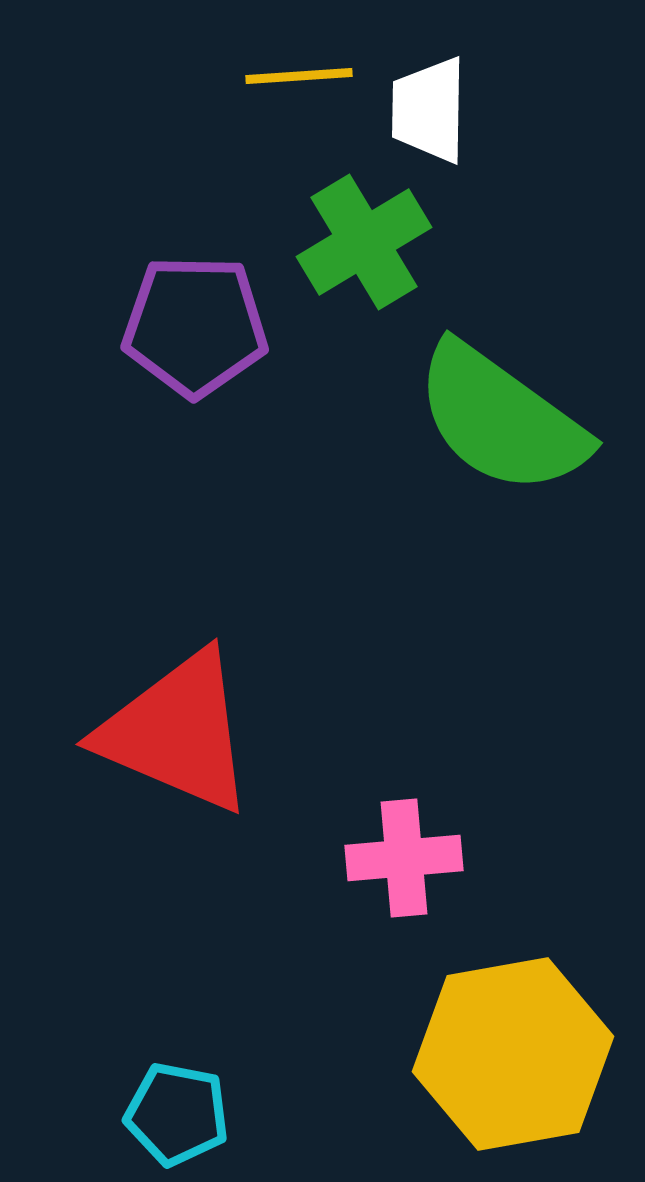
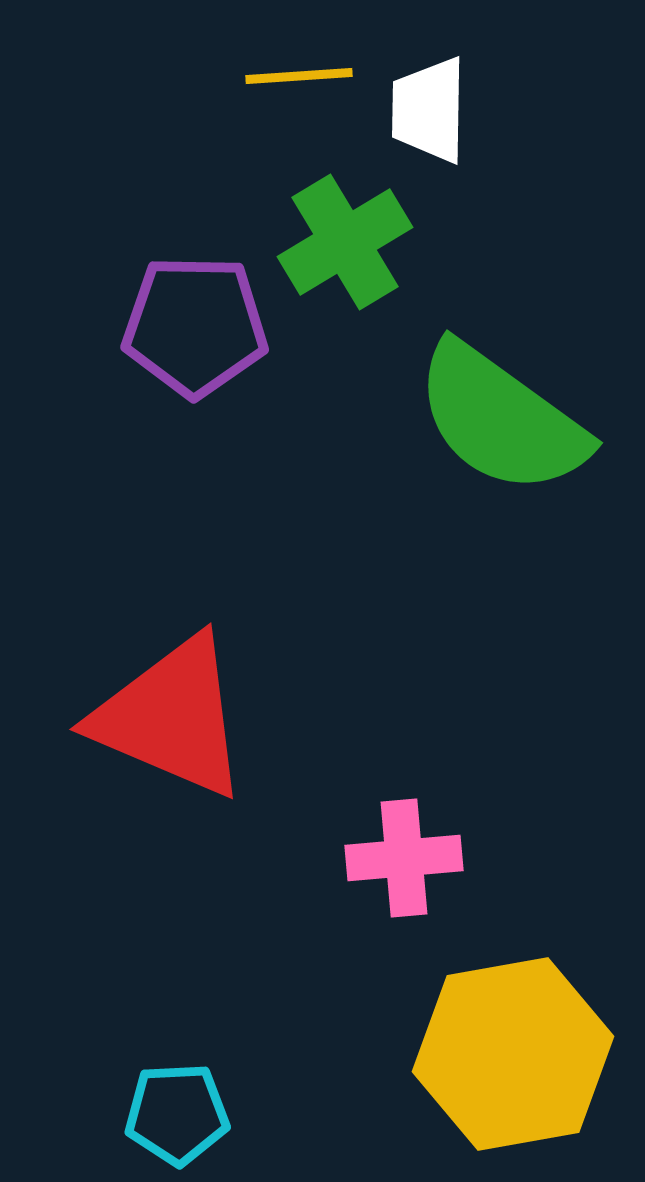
green cross: moved 19 px left
red triangle: moved 6 px left, 15 px up
cyan pentagon: rotated 14 degrees counterclockwise
